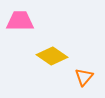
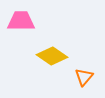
pink trapezoid: moved 1 px right
